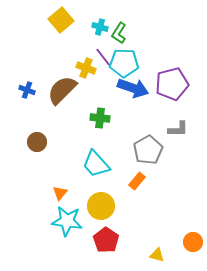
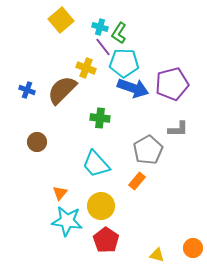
purple line: moved 10 px up
orange circle: moved 6 px down
